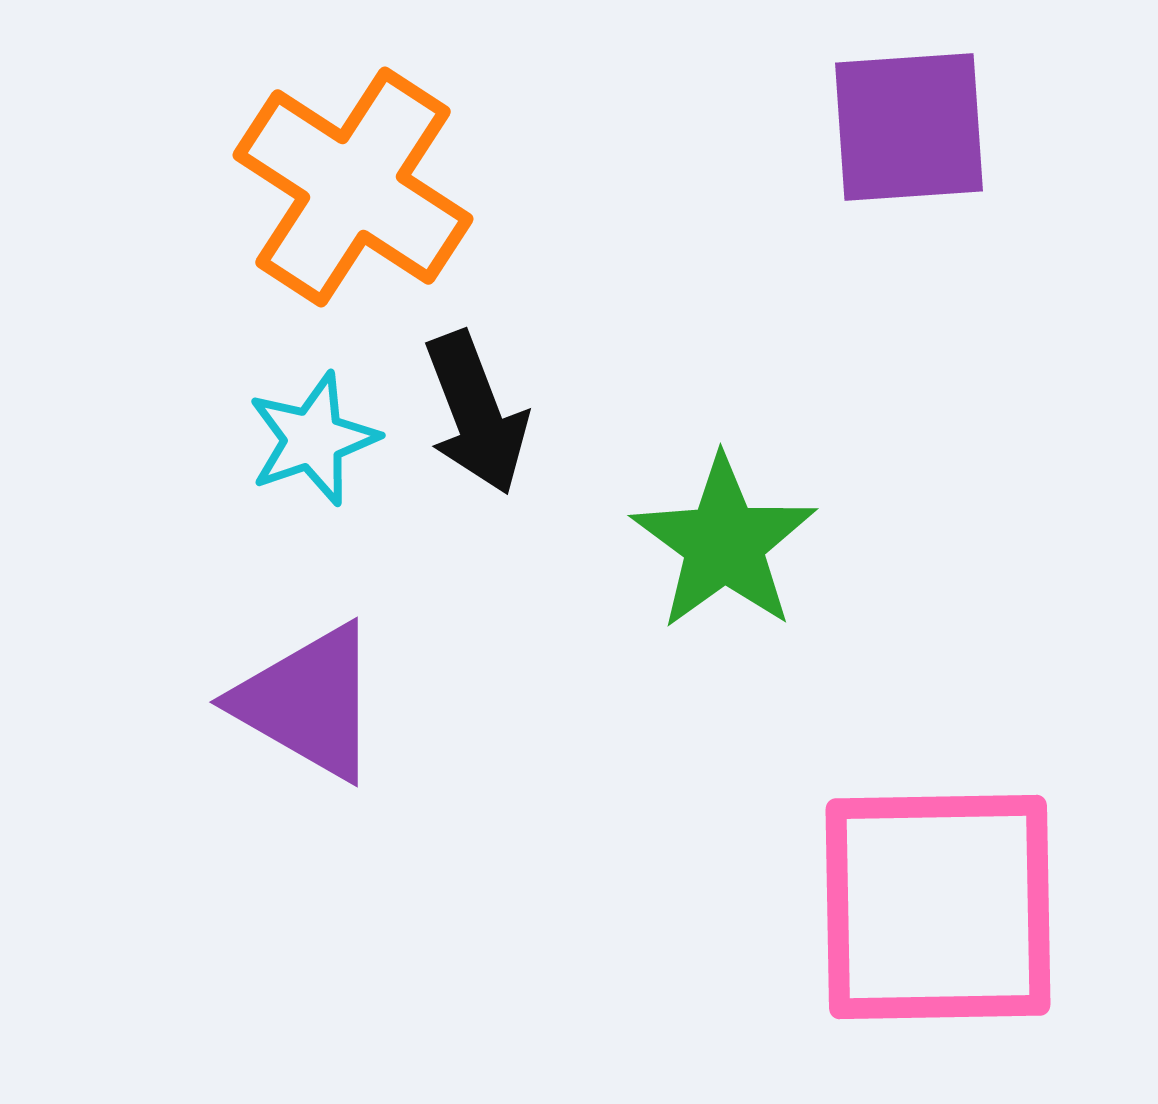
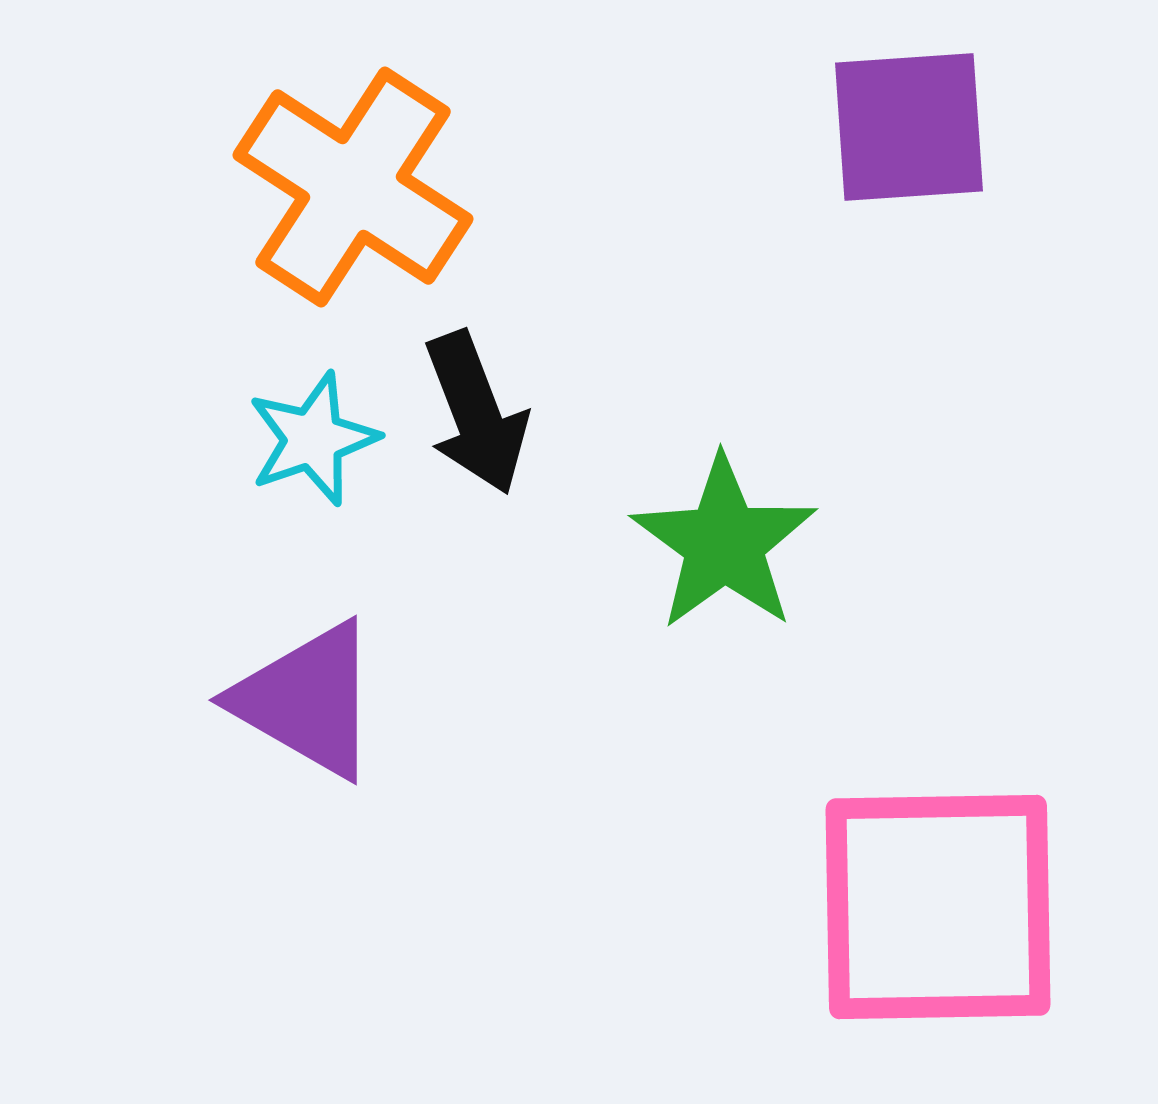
purple triangle: moved 1 px left, 2 px up
